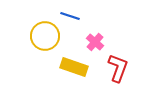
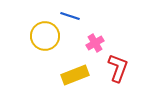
pink cross: moved 1 px down; rotated 18 degrees clockwise
yellow rectangle: moved 1 px right, 8 px down; rotated 40 degrees counterclockwise
